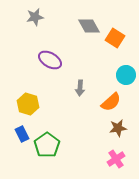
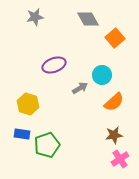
gray diamond: moved 1 px left, 7 px up
orange square: rotated 18 degrees clockwise
purple ellipse: moved 4 px right, 5 px down; rotated 50 degrees counterclockwise
cyan circle: moved 24 px left
gray arrow: rotated 126 degrees counterclockwise
orange semicircle: moved 3 px right
brown star: moved 4 px left, 7 px down
blue rectangle: rotated 56 degrees counterclockwise
green pentagon: rotated 15 degrees clockwise
pink cross: moved 4 px right
